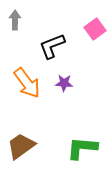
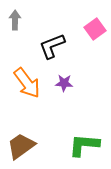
green L-shape: moved 2 px right, 3 px up
